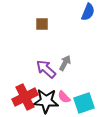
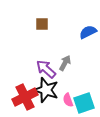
blue semicircle: moved 20 px down; rotated 138 degrees counterclockwise
pink semicircle: moved 4 px right, 3 px down; rotated 24 degrees clockwise
black star: moved 11 px up; rotated 15 degrees clockwise
